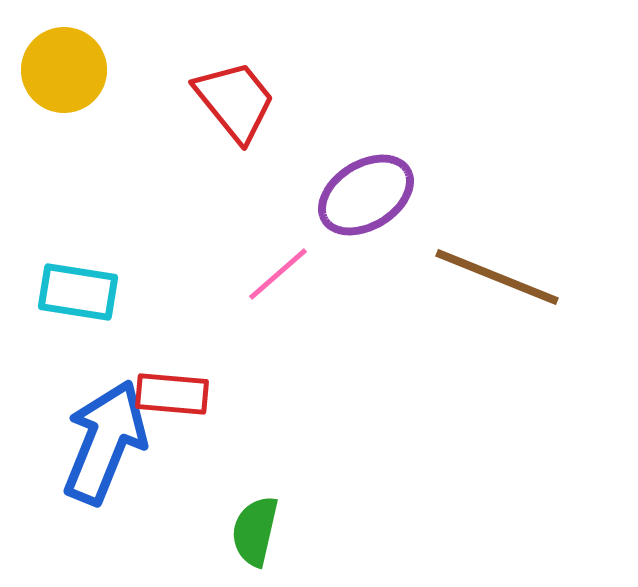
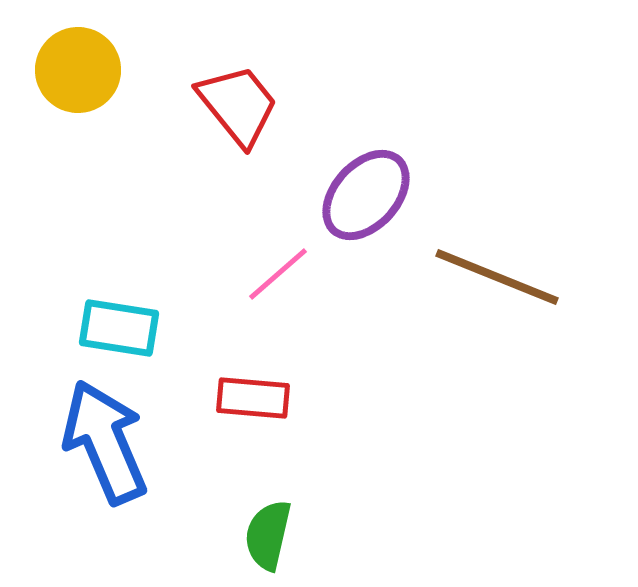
yellow circle: moved 14 px right
red trapezoid: moved 3 px right, 4 px down
purple ellipse: rotated 16 degrees counterclockwise
cyan rectangle: moved 41 px right, 36 px down
red rectangle: moved 81 px right, 4 px down
blue arrow: rotated 45 degrees counterclockwise
green semicircle: moved 13 px right, 4 px down
